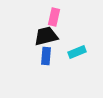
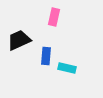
black trapezoid: moved 27 px left, 4 px down; rotated 10 degrees counterclockwise
cyan rectangle: moved 10 px left, 16 px down; rotated 36 degrees clockwise
